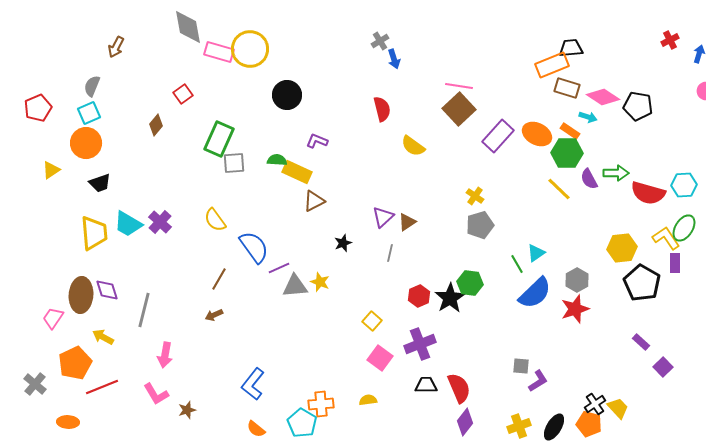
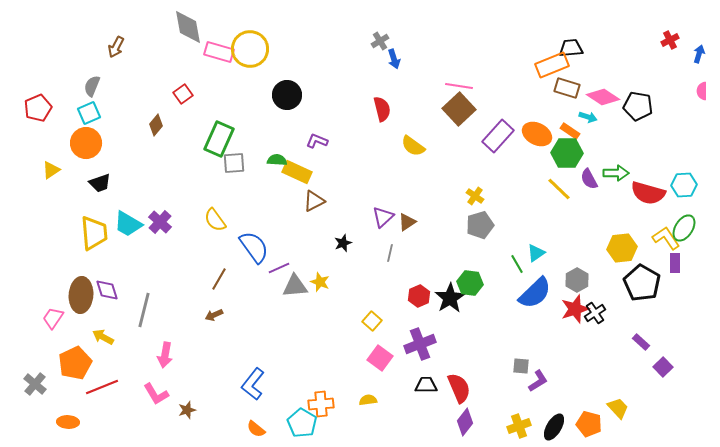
black cross at (595, 404): moved 91 px up
